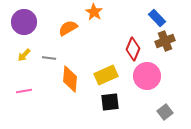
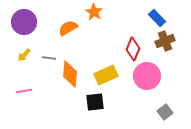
orange diamond: moved 5 px up
black square: moved 15 px left
